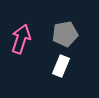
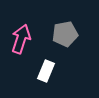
white rectangle: moved 15 px left, 5 px down
